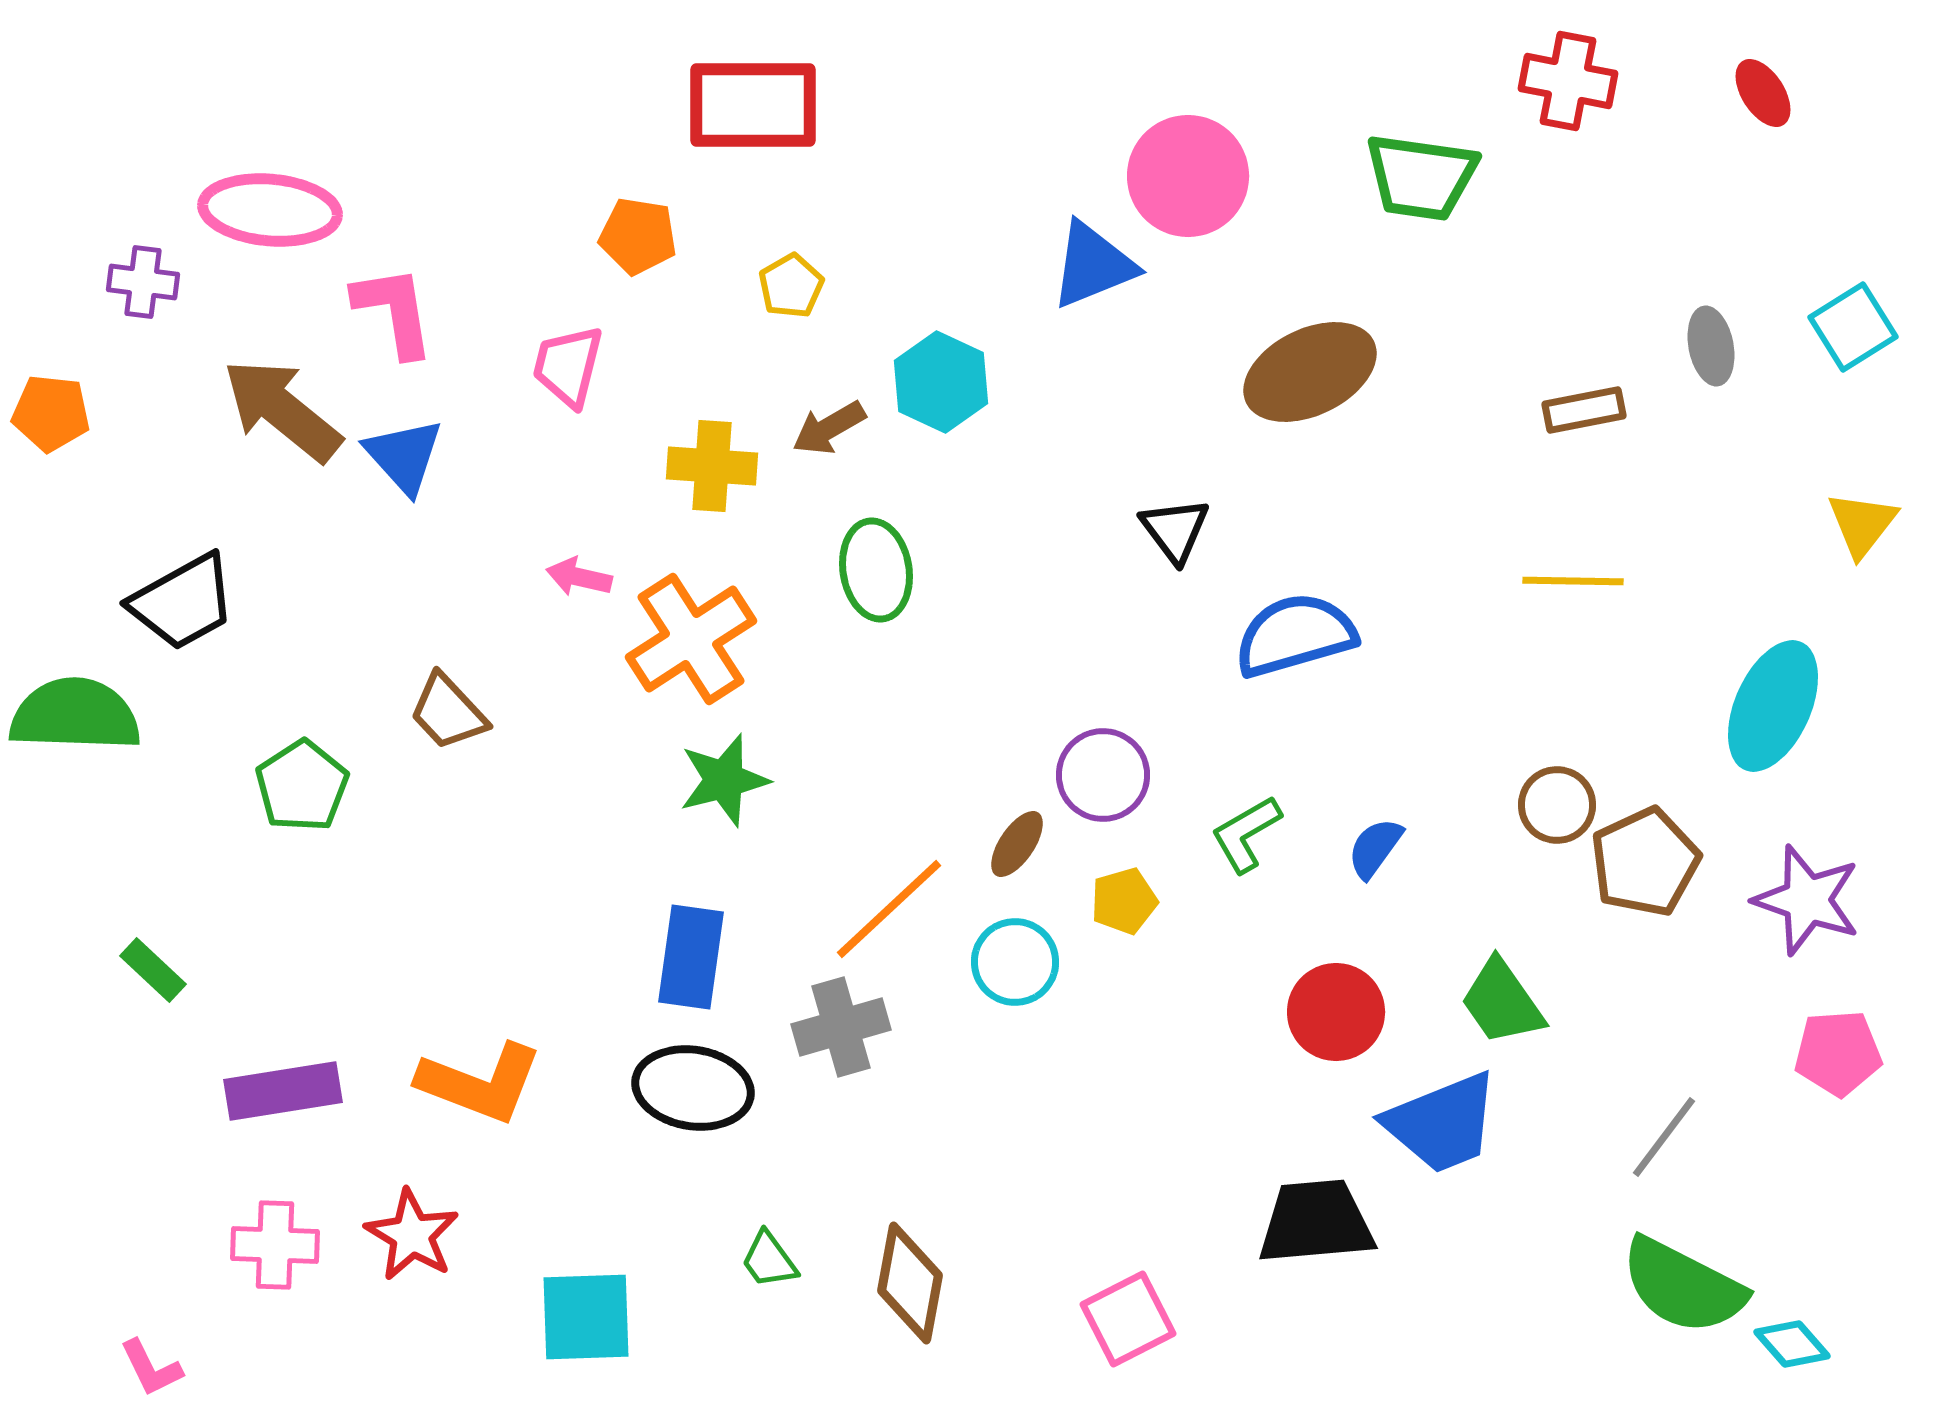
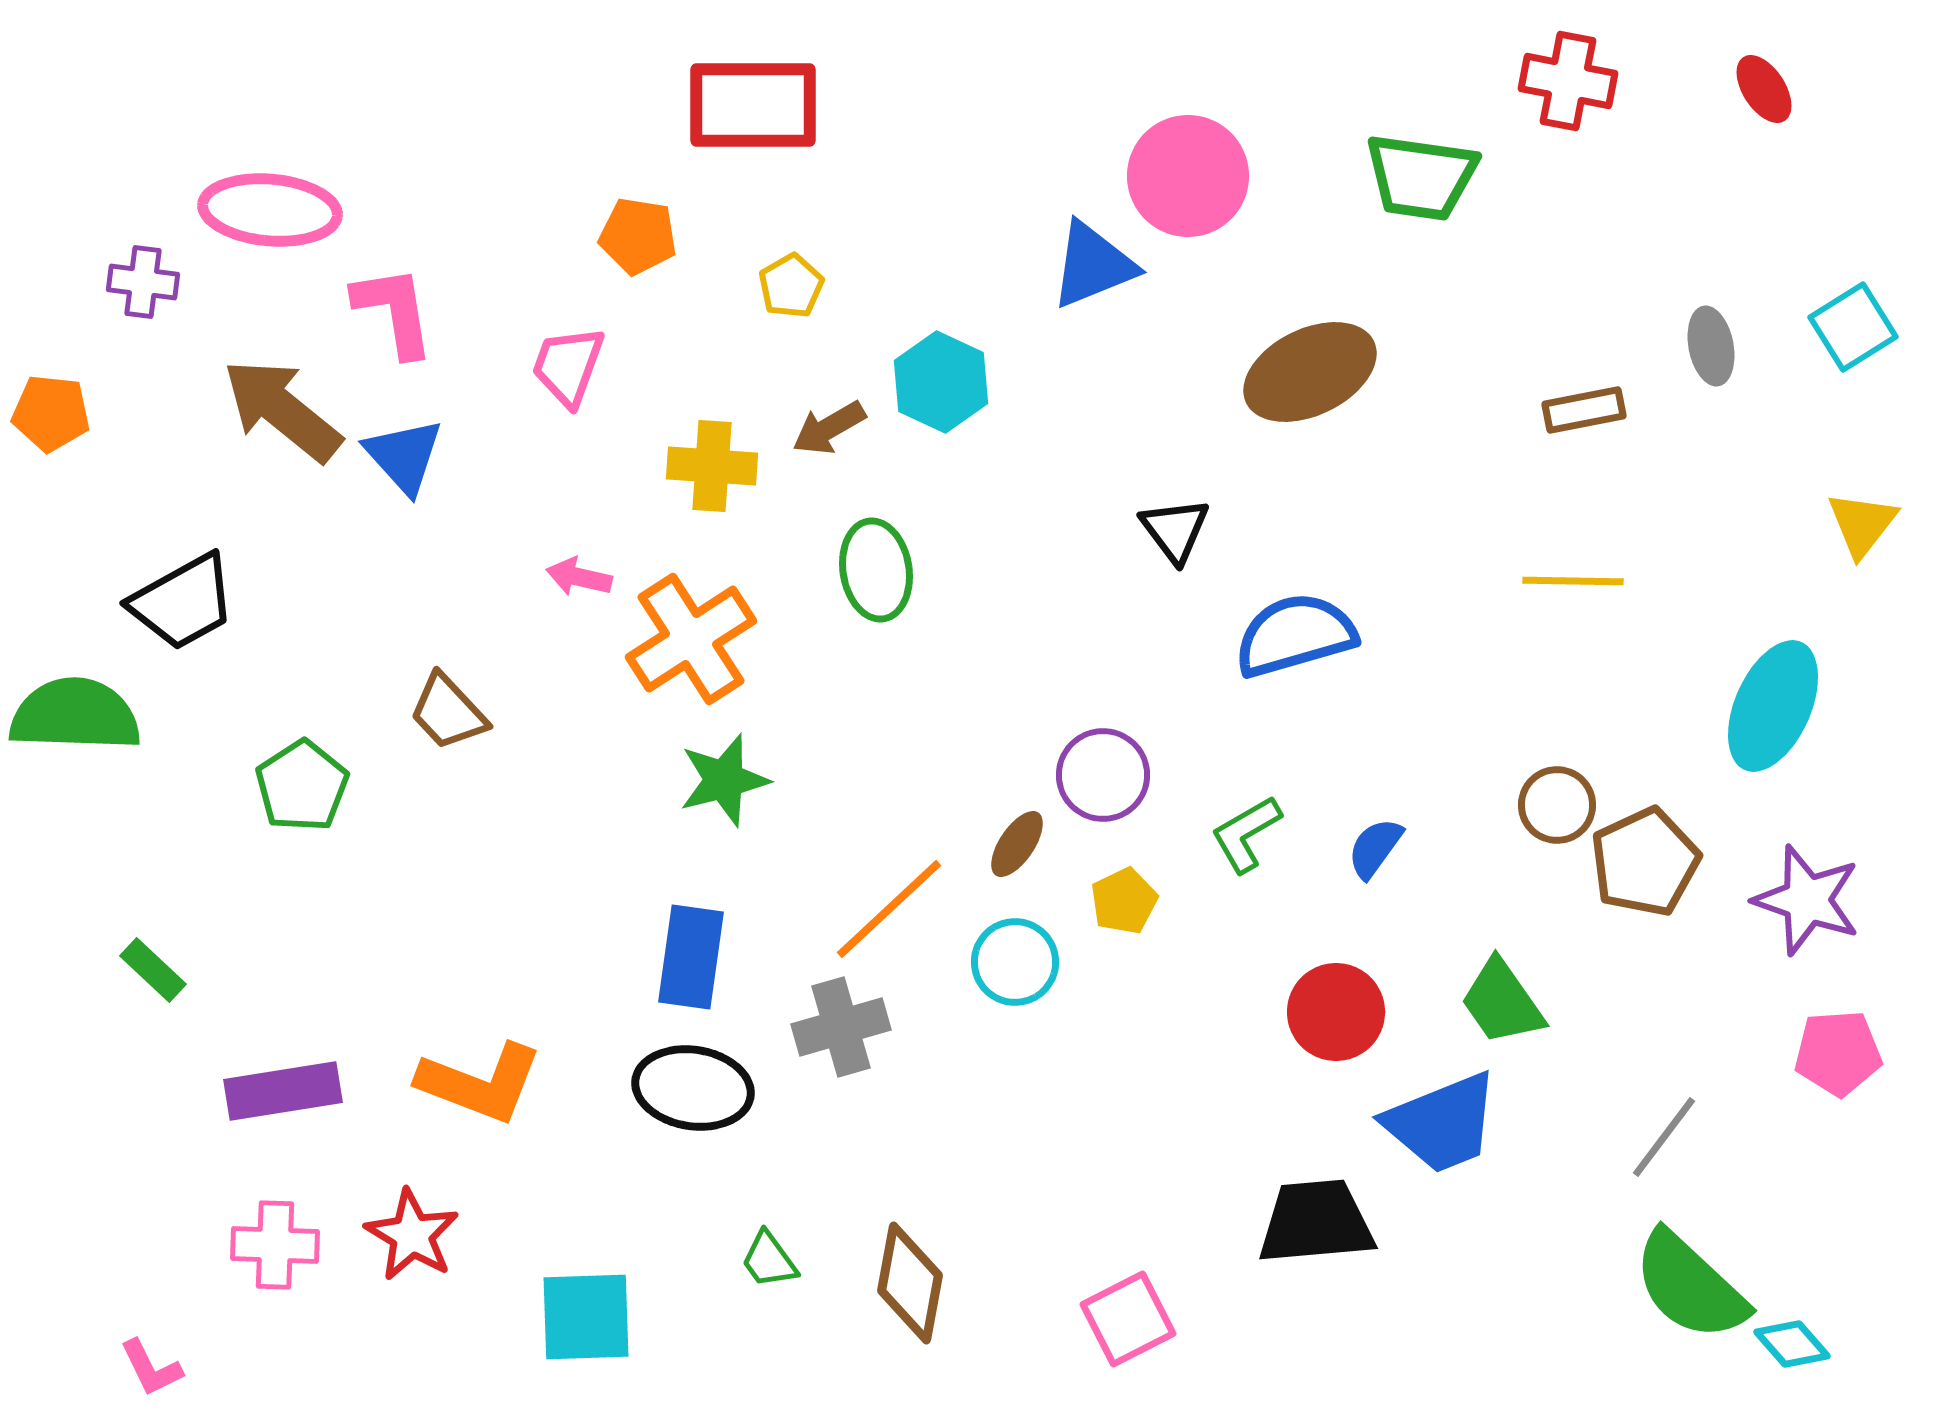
red ellipse at (1763, 93): moved 1 px right, 4 px up
pink trapezoid at (568, 366): rotated 6 degrees clockwise
yellow pentagon at (1124, 901): rotated 10 degrees counterclockwise
green semicircle at (1683, 1286): moved 7 px right; rotated 16 degrees clockwise
